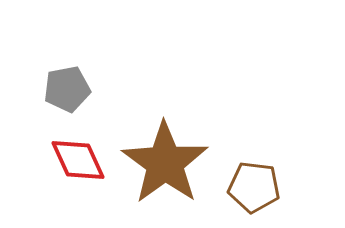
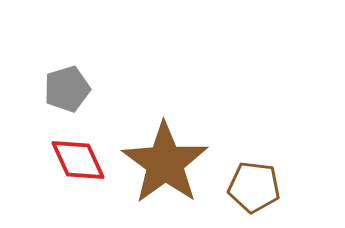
gray pentagon: rotated 6 degrees counterclockwise
